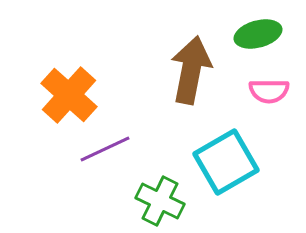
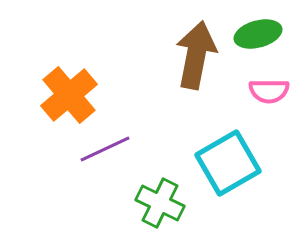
brown arrow: moved 5 px right, 15 px up
orange cross: rotated 8 degrees clockwise
cyan square: moved 2 px right, 1 px down
green cross: moved 2 px down
